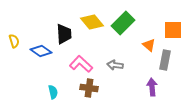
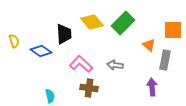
cyan semicircle: moved 3 px left, 4 px down
